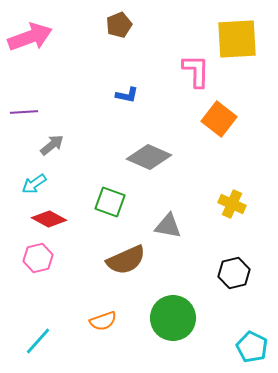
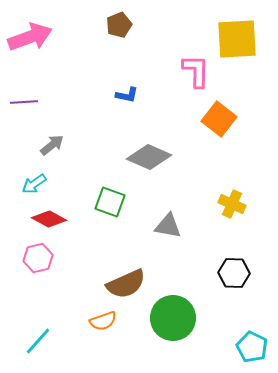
purple line: moved 10 px up
brown semicircle: moved 24 px down
black hexagon: rotated 16 degrees clockwise
